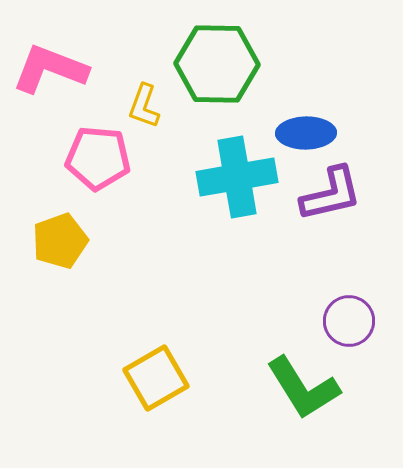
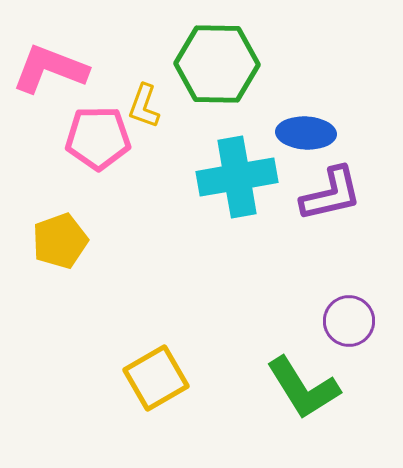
blue ellipse: rotated 4 degrees clockwise
pink pentagon: moved 20 px up; rotated 6 degrees counterclockwise
